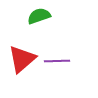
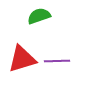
red triangle: rotated 24 degrees clockwise
